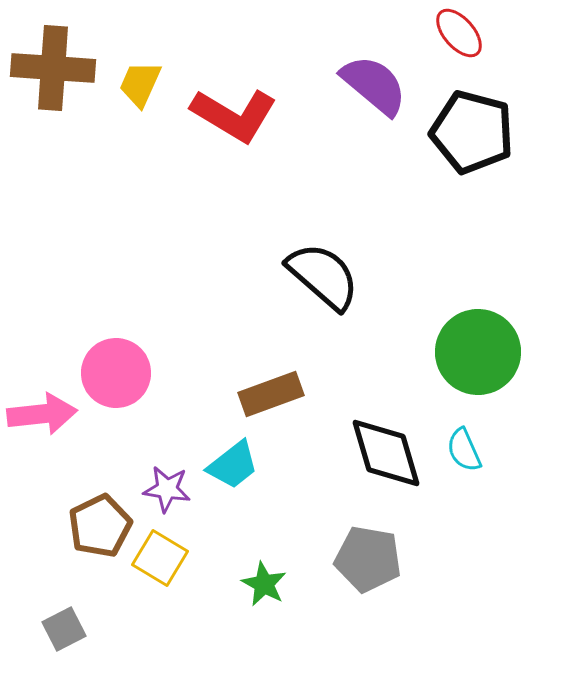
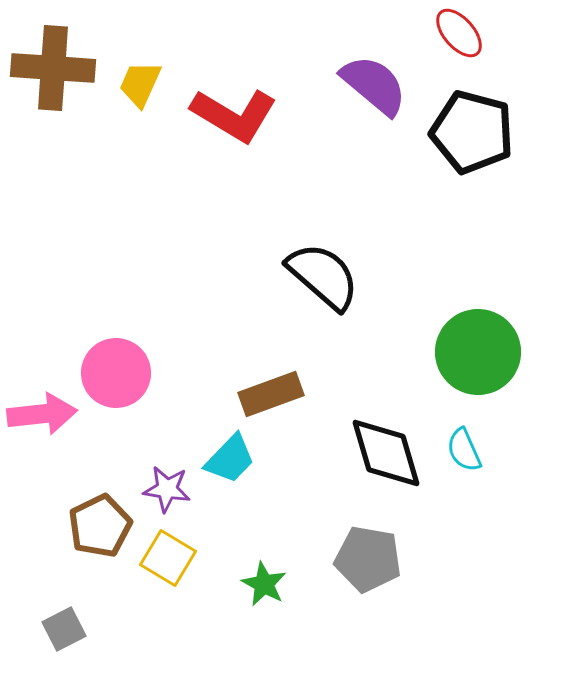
cyan trapezoid: moved 3 px left, 6 px up; rotated 8 degrees counterclockwise
yellow square: moved 8 px right
